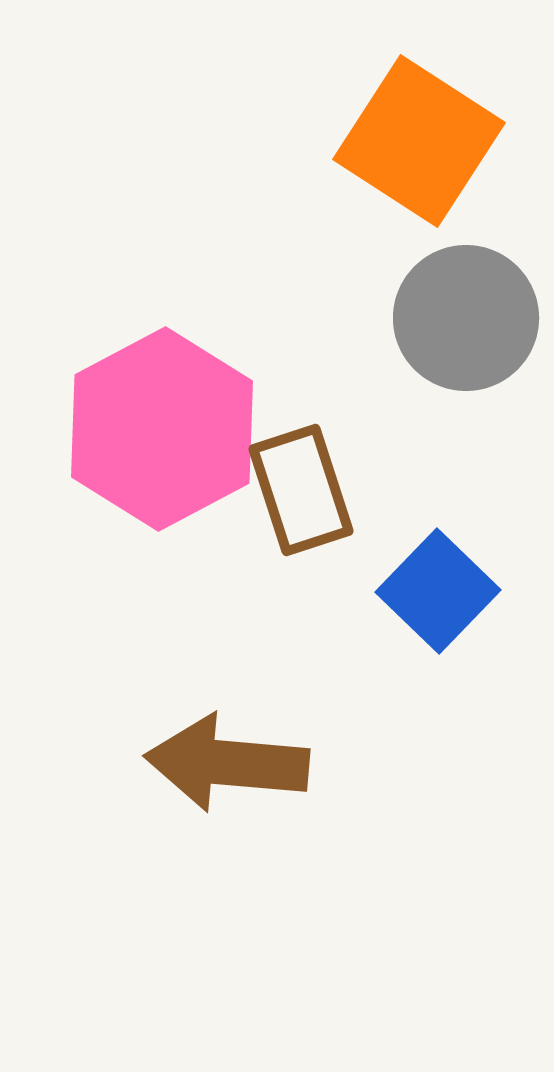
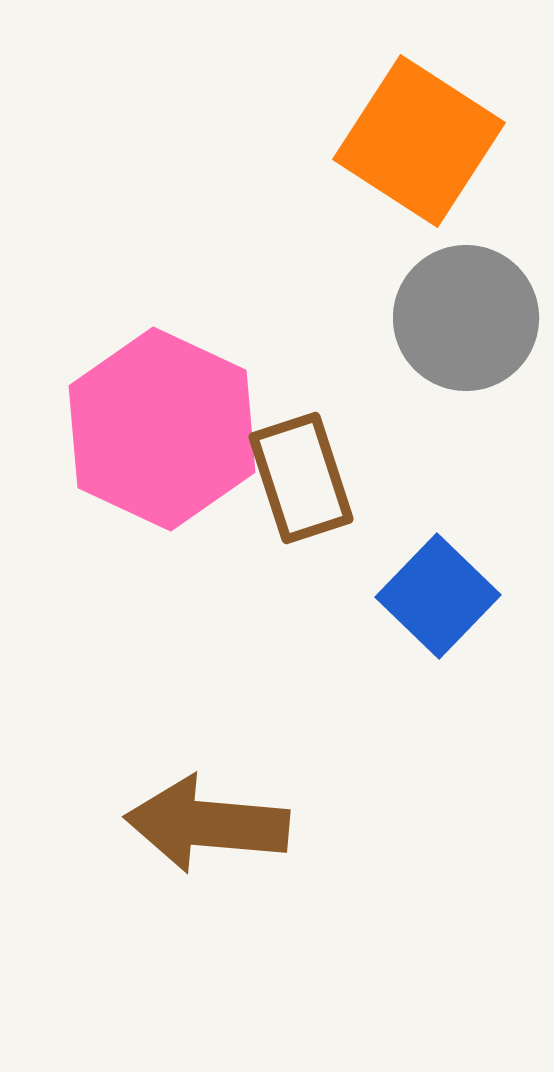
pink hexagon: rotated 7 degrees counterclockwise
brown rectangle: moved 12 px up
blue square: moved 5 px down
brown arrow: moved 20 px left, 61 px down
